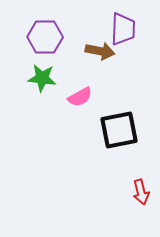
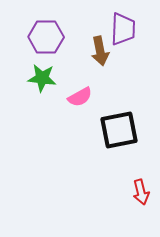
purple hexagon: moved 1 px right
brown arrow: rotated 68 degrees clockwise
